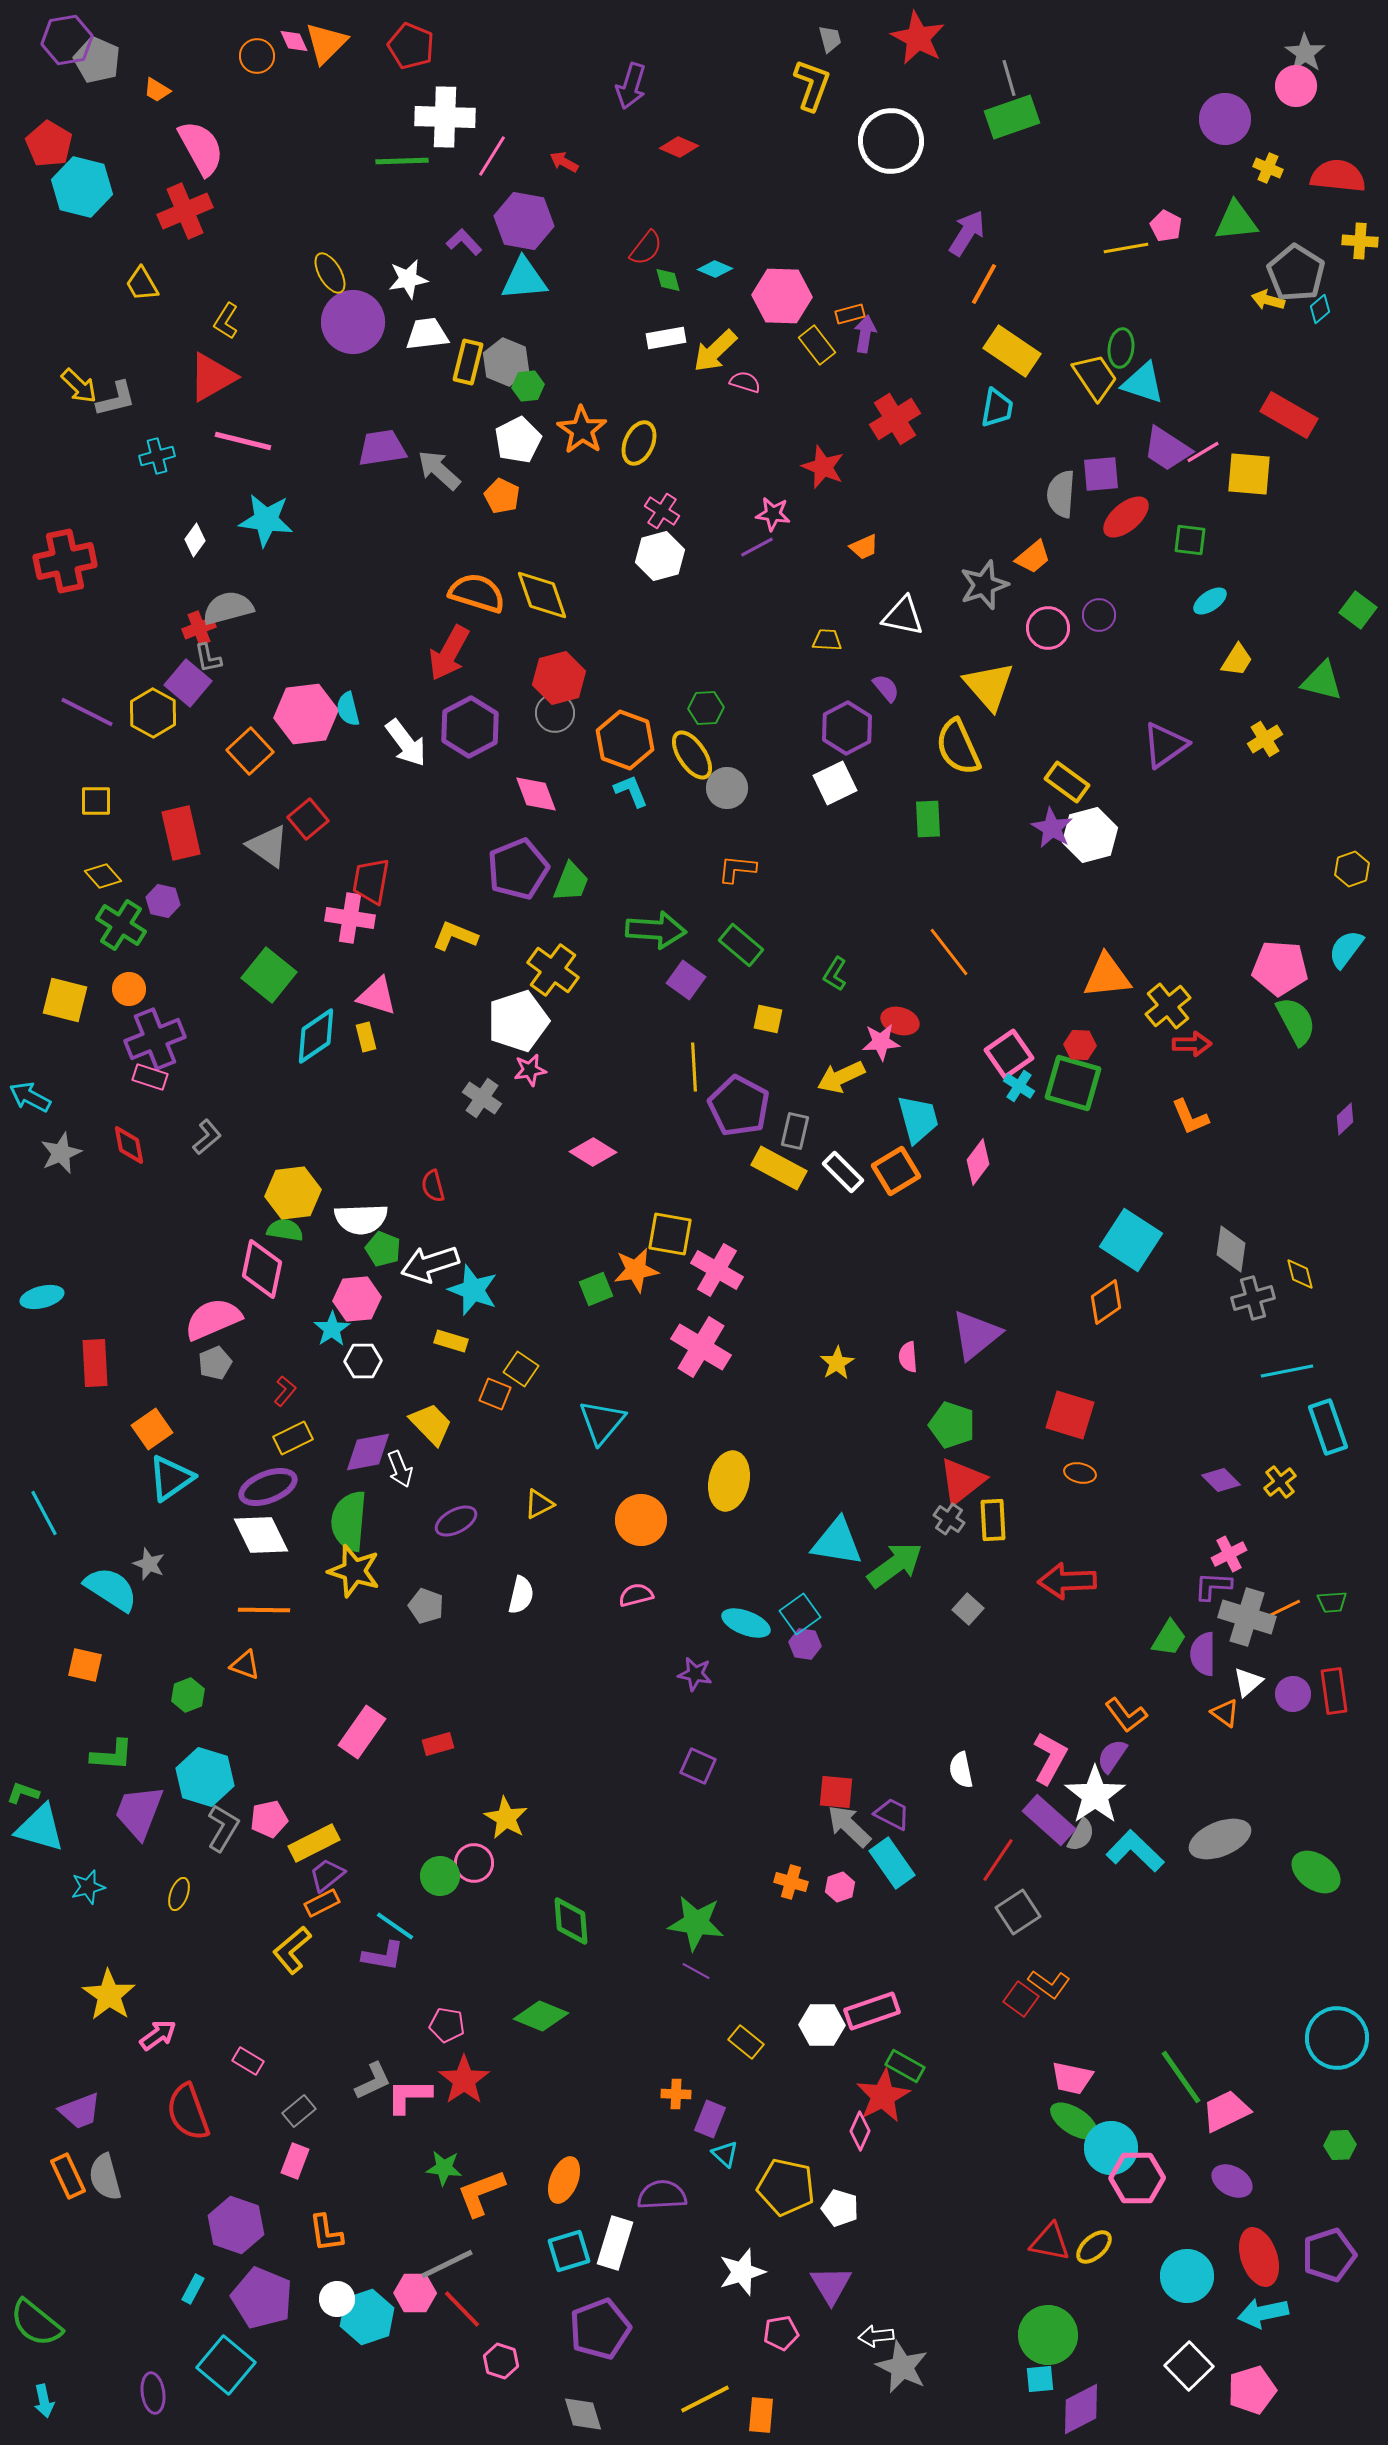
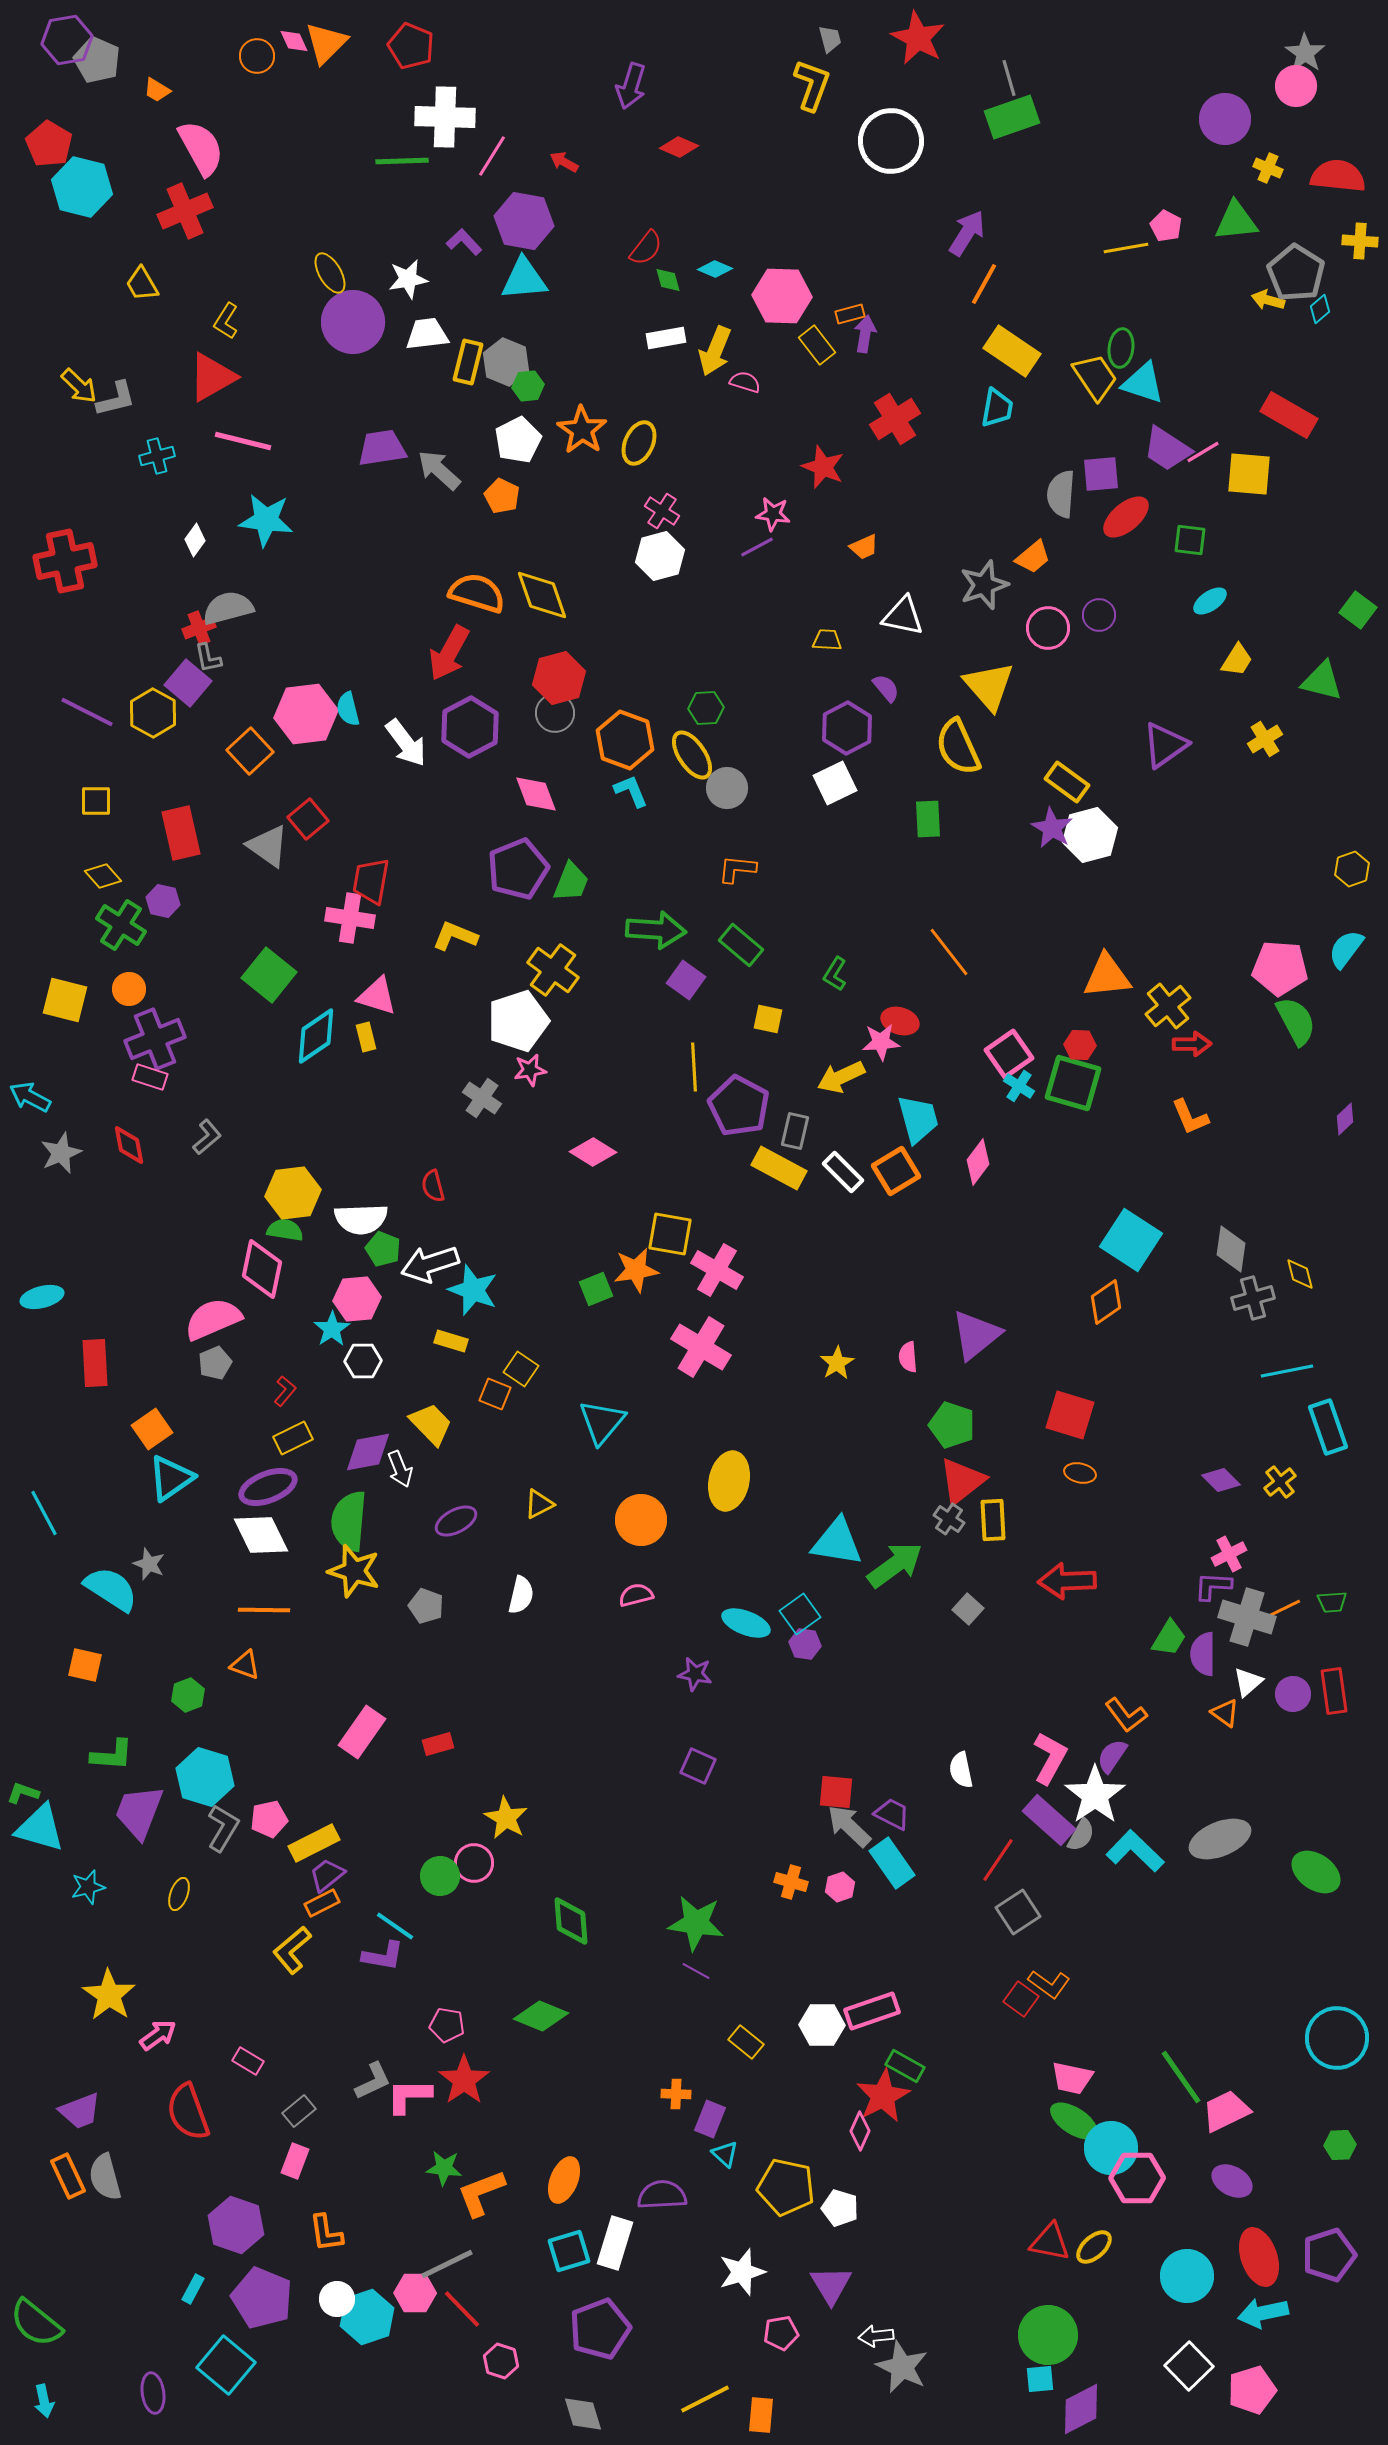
yellow arrow at (715, 351): rotated 24 degrees counterclockwise
